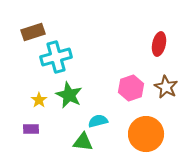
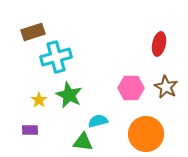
pink hexagon: rotated 20 degrees clockwise
purple rectangle: moved 1 px left, 1 px down
